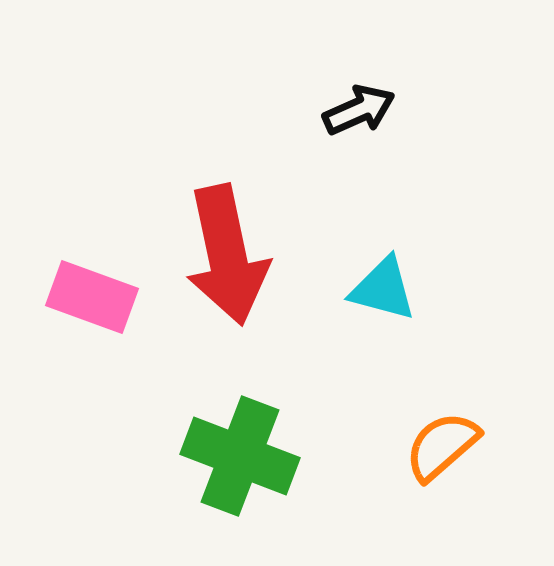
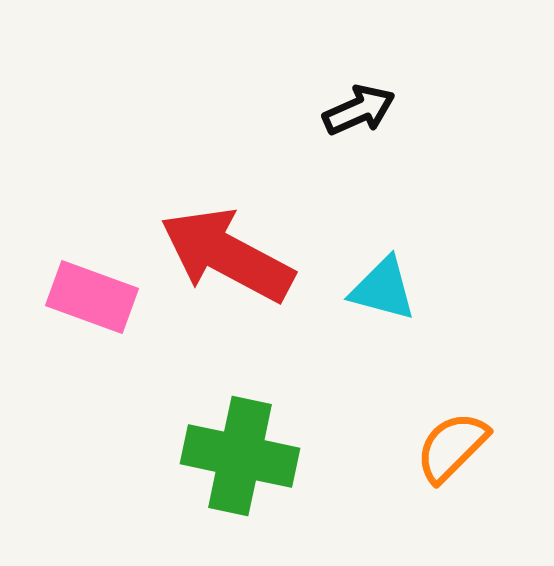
red arrow: rotated 130 degrees clockwise
orange semicircle: moved 10 px right, 1 px down; rotated 4 degrees counterclockwise
green cross: rotated 9 degrees counterclockwise
